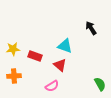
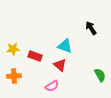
green semicircle: moved 9 px up
